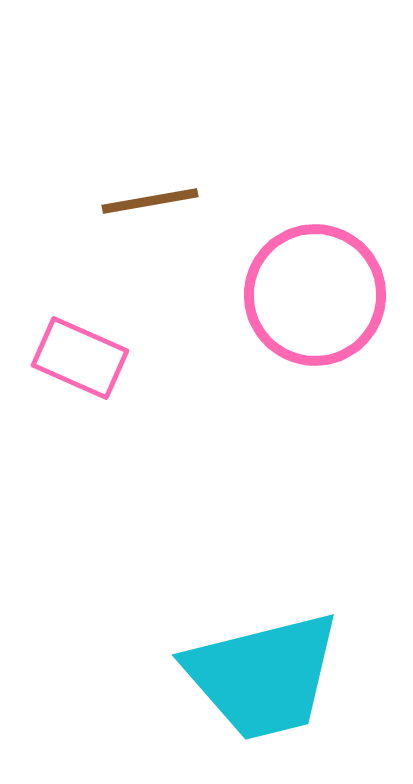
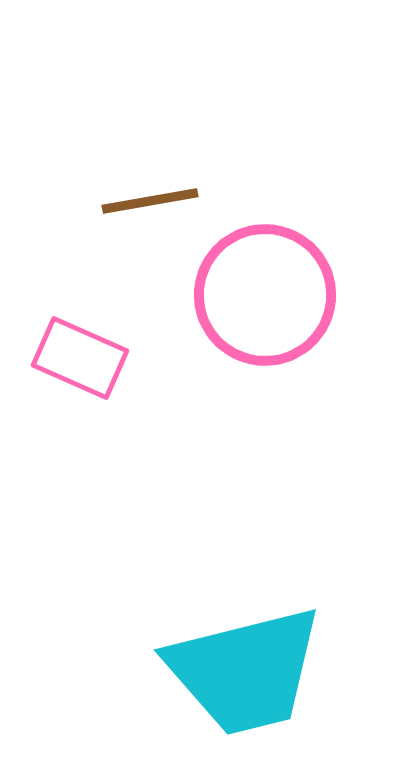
pink circle: moved 50 px left
cyan trapezoid: moved 18 px left, 5 px up
